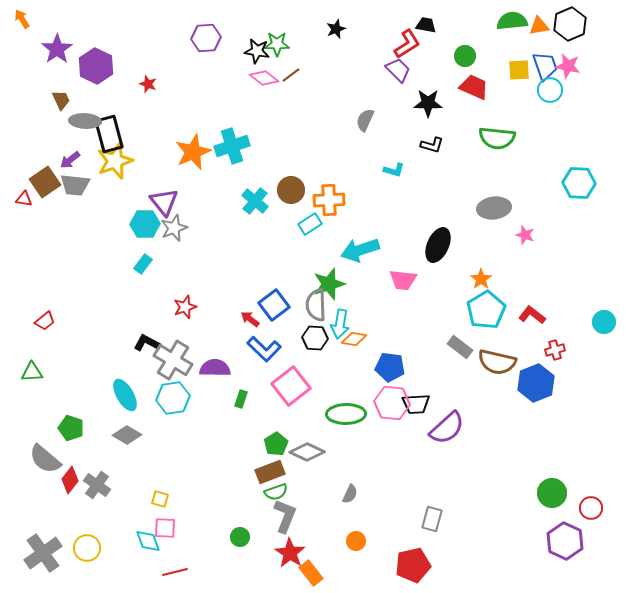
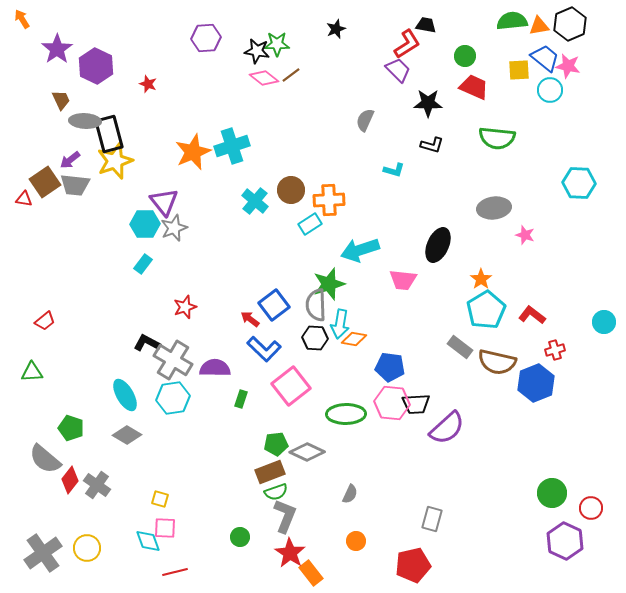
blue trapezoid at (545, 66): moved 8 px up; rotated 32 degrees counterclockwise
green pentagon at (276, 444): rotated 25 degrees clockwise
